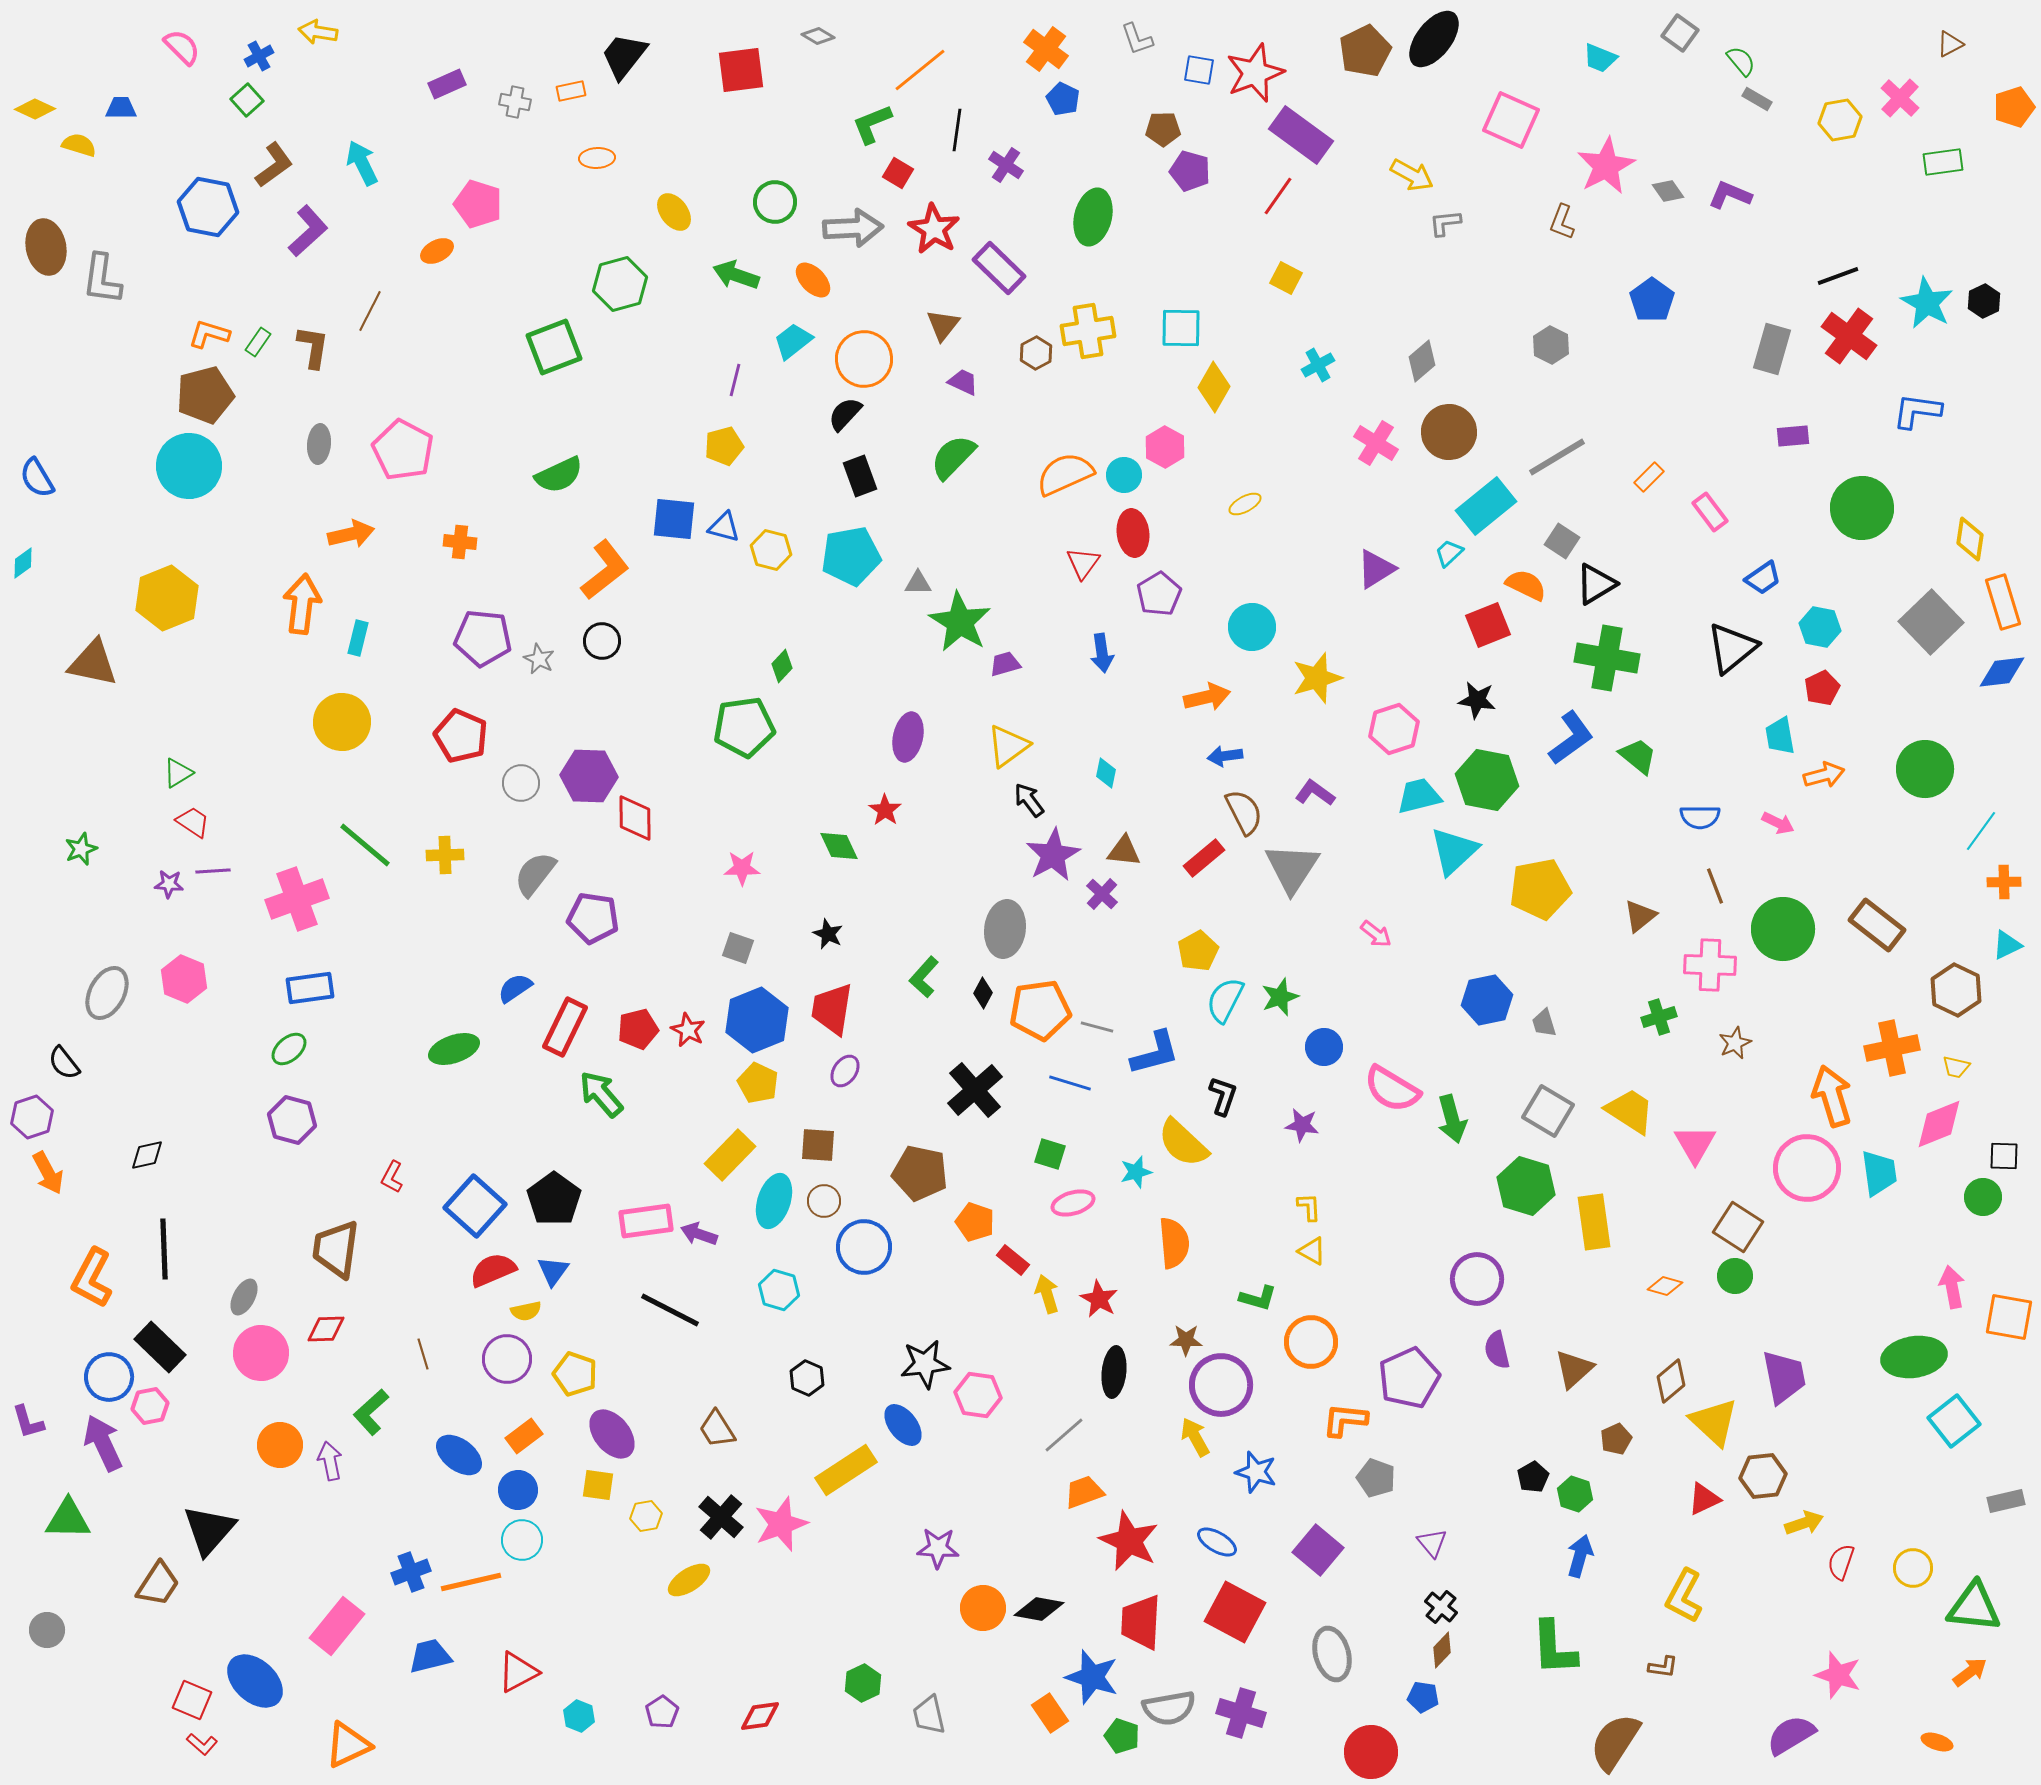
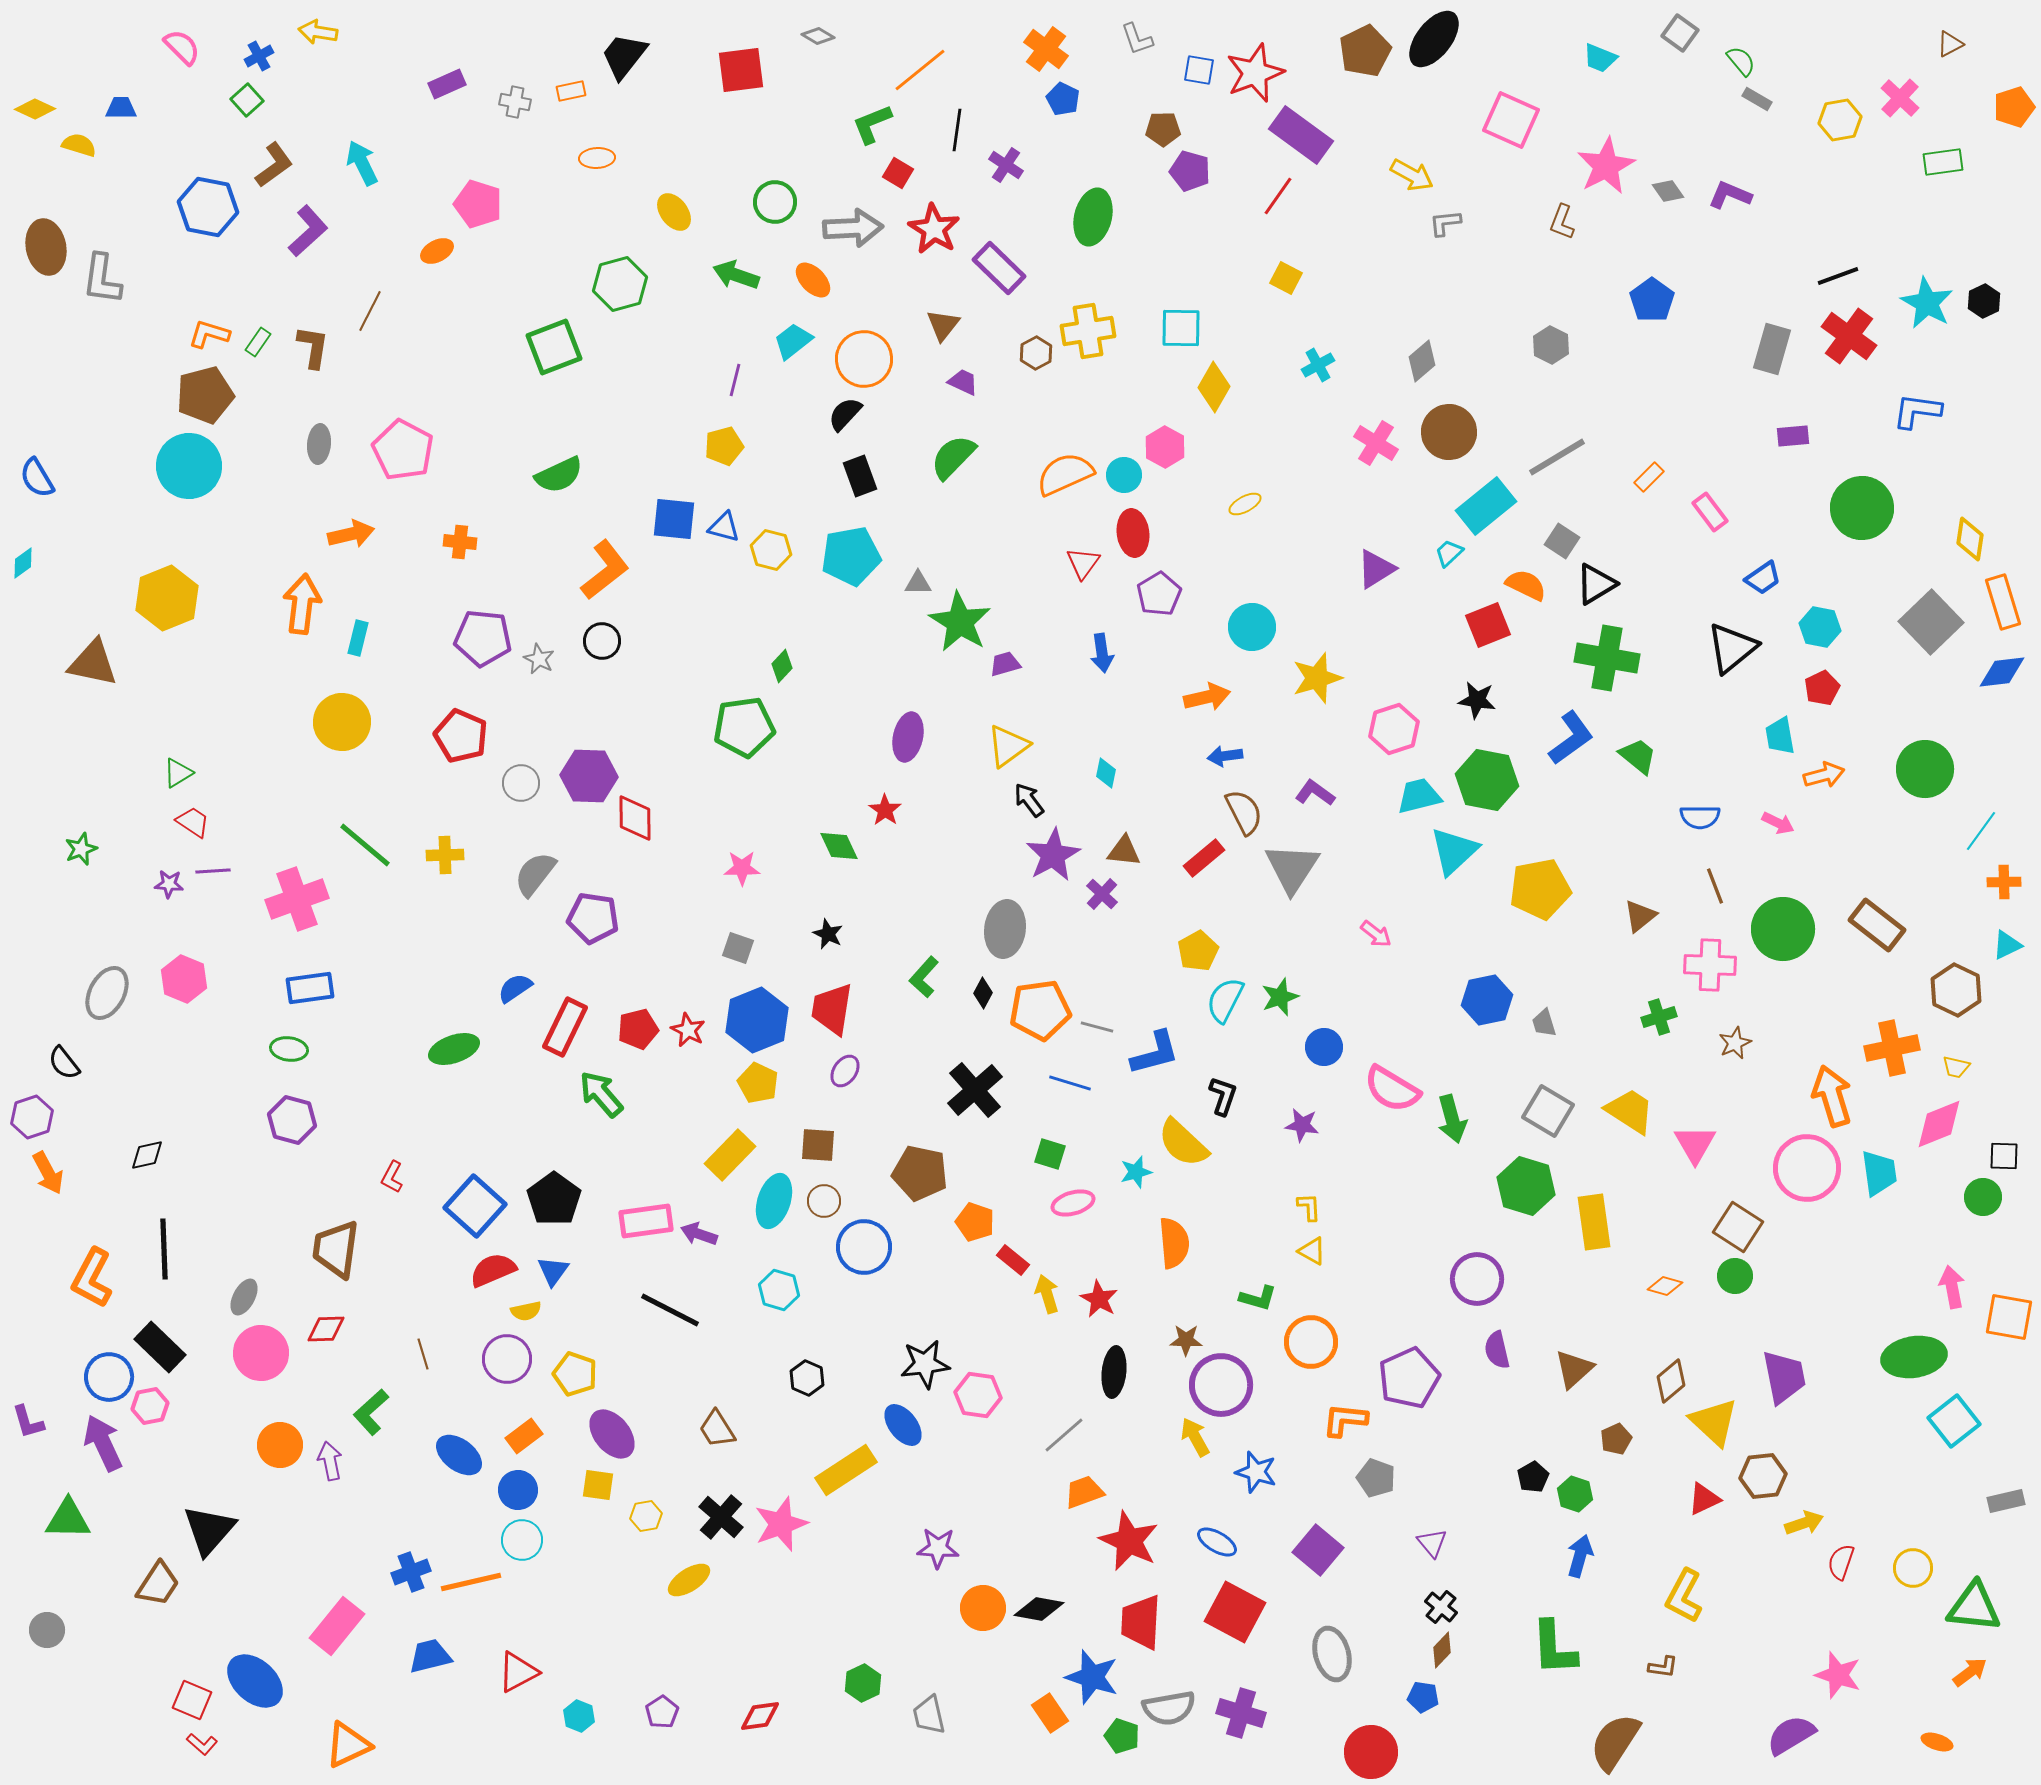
green ellipse at (289, 1049): rotated 48 degrees clockwise
